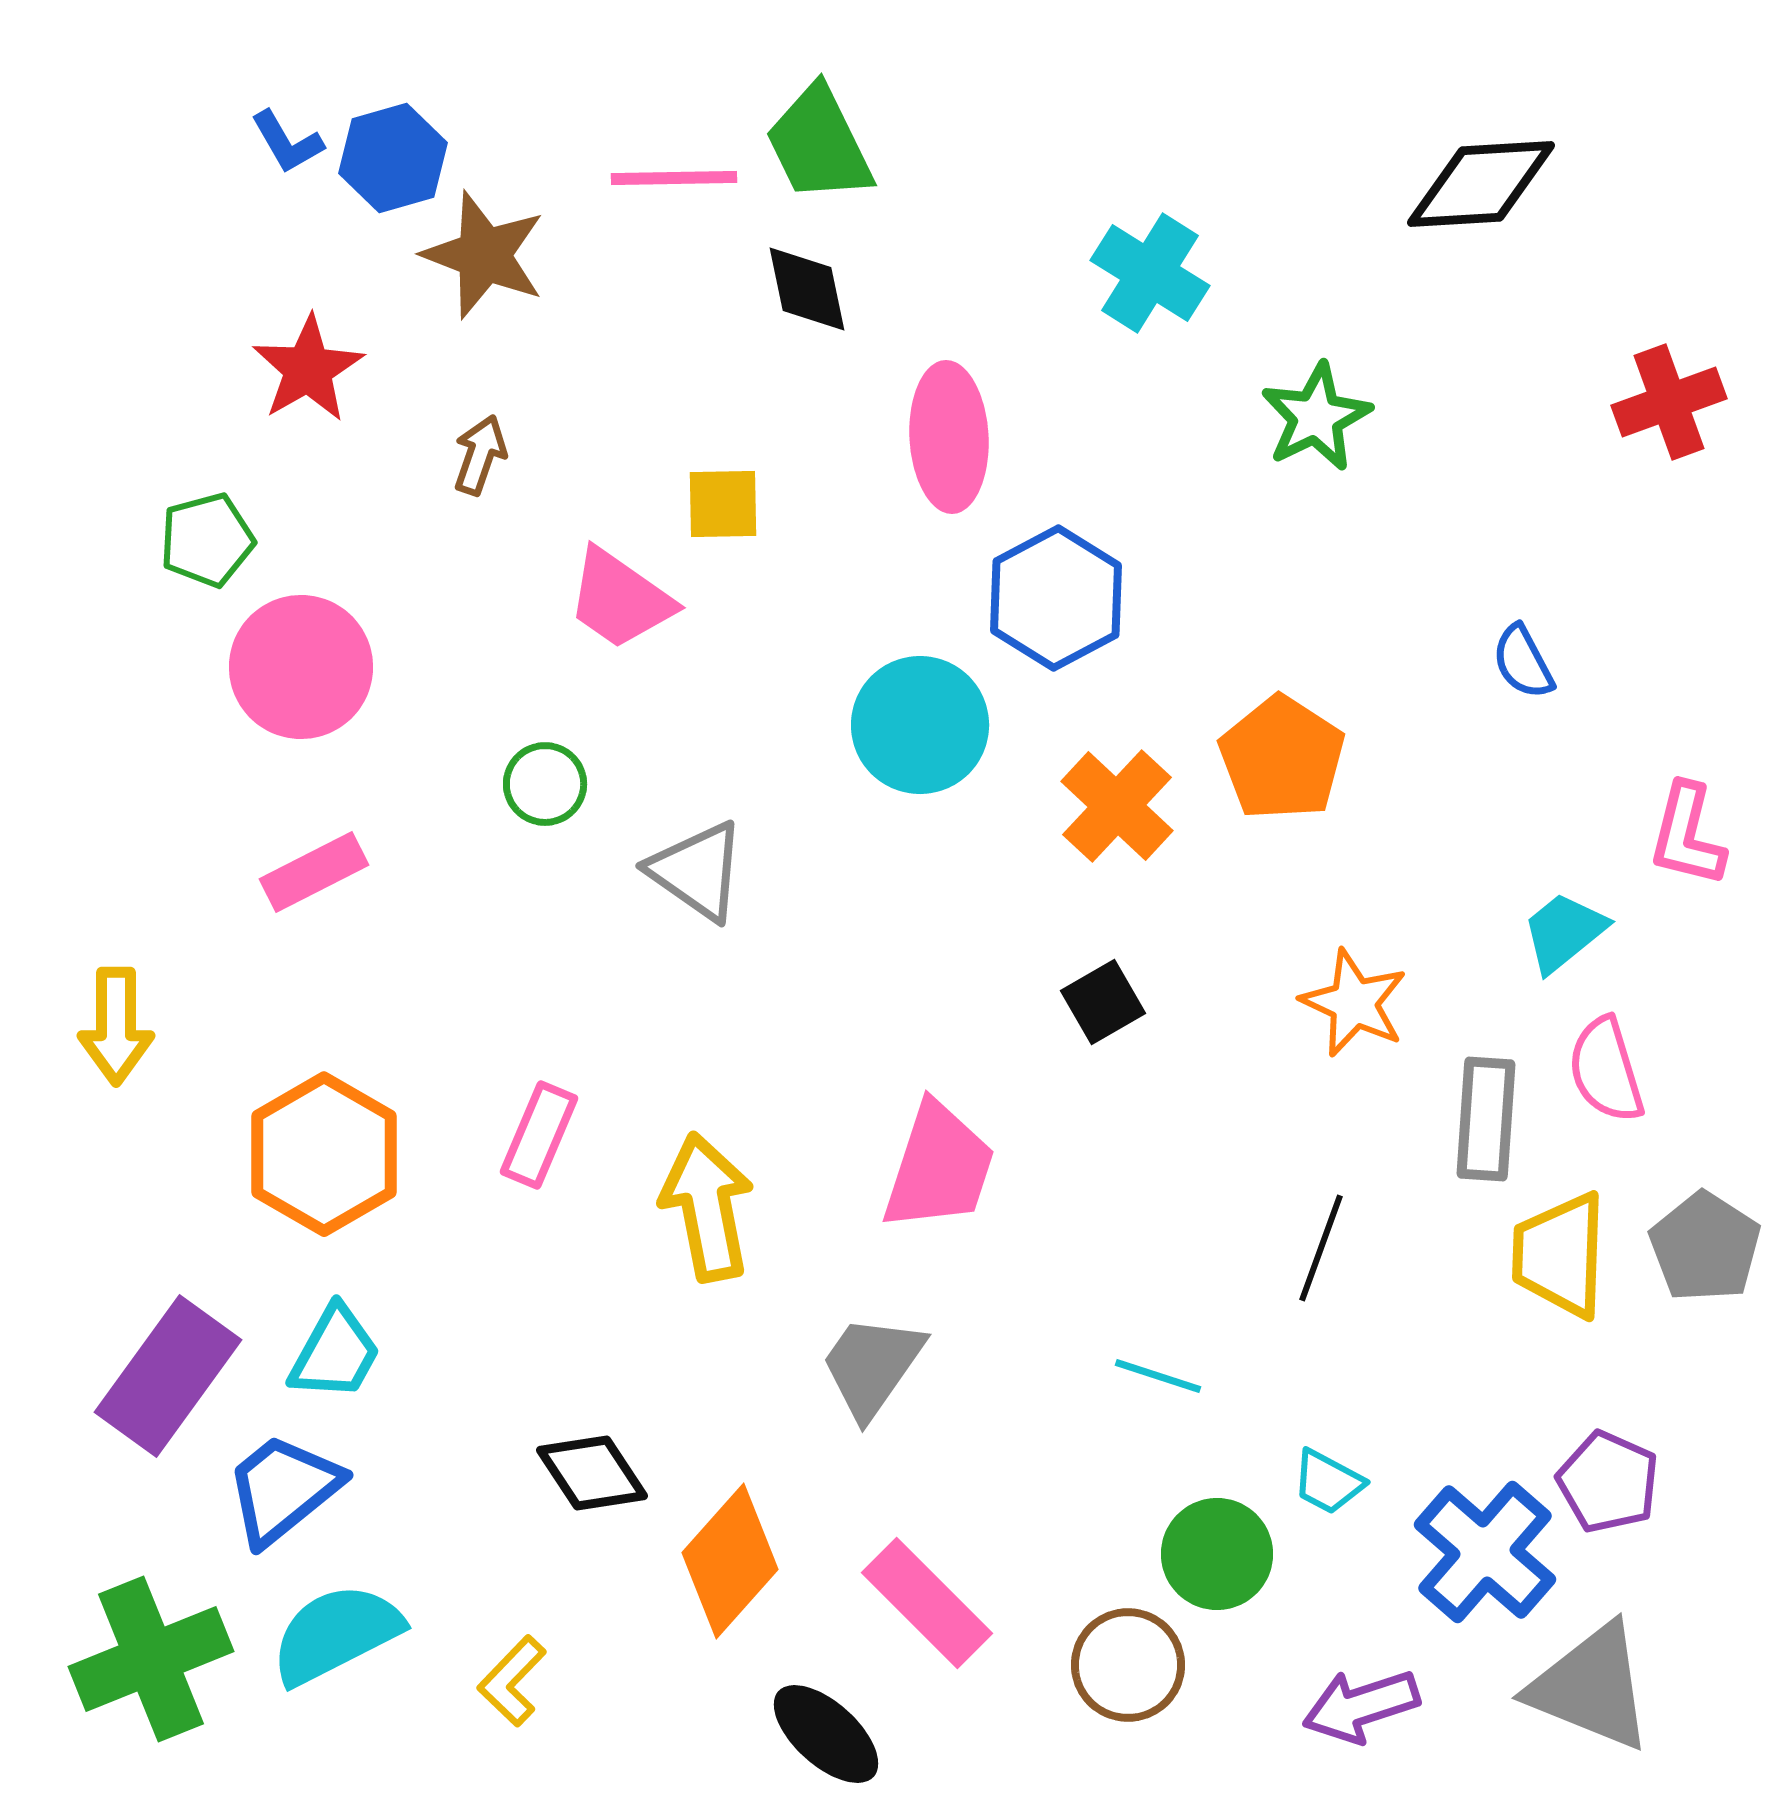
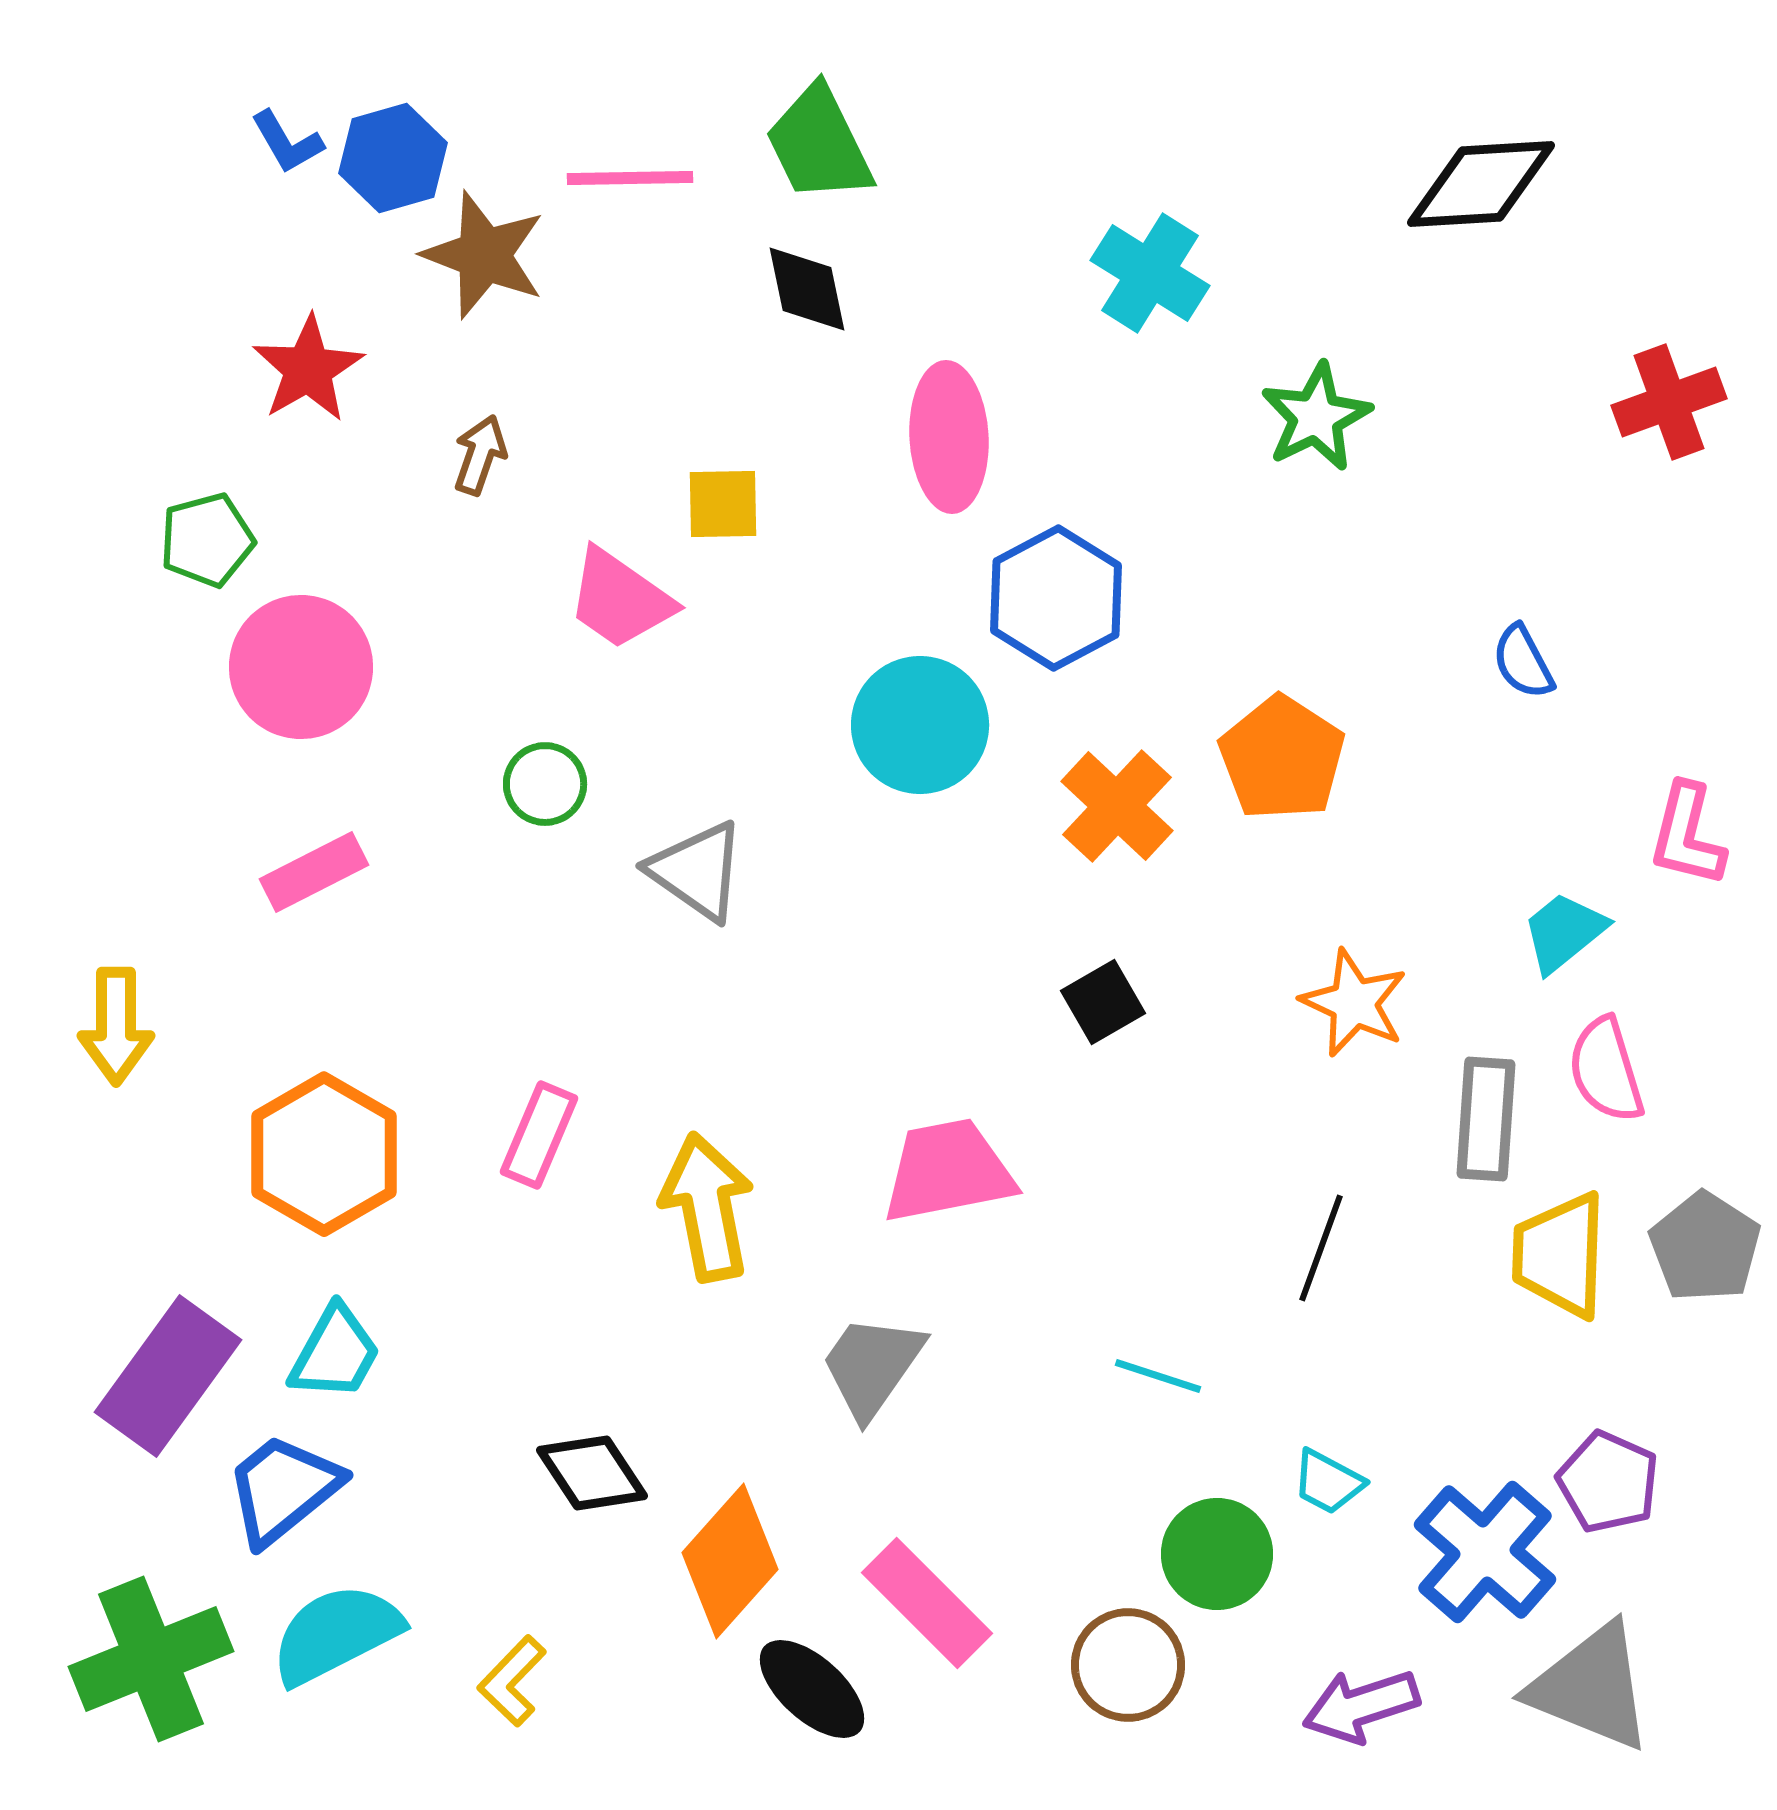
pink line at (674, 178): moved 44 px left
pink trapezoid at (939, 1167): moved 9 px right, 4 px down; rotated 119 degrees counterclockwise
black ellipse at (826, 1734): moved 14 px left, 45 px up
